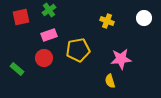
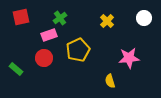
green cross: moved 11 px right, 8 px down
yellow cross: rotated 24 degrees clockwise
yellow pentagon: rotated 15 degrees counterclockwise
pink star: moved 8 px right, 1 px up
green rectangle: moved 1 px left
